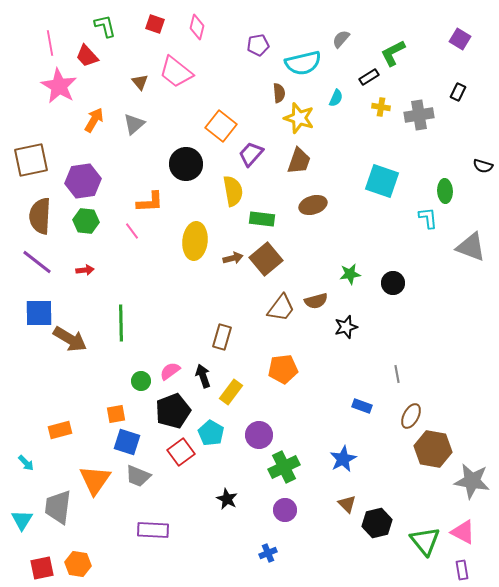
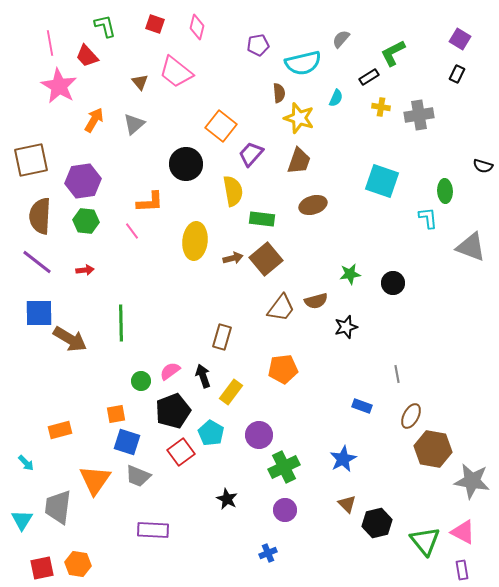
black rectangle at (458, 92): moved 1 px left, 18 px up
